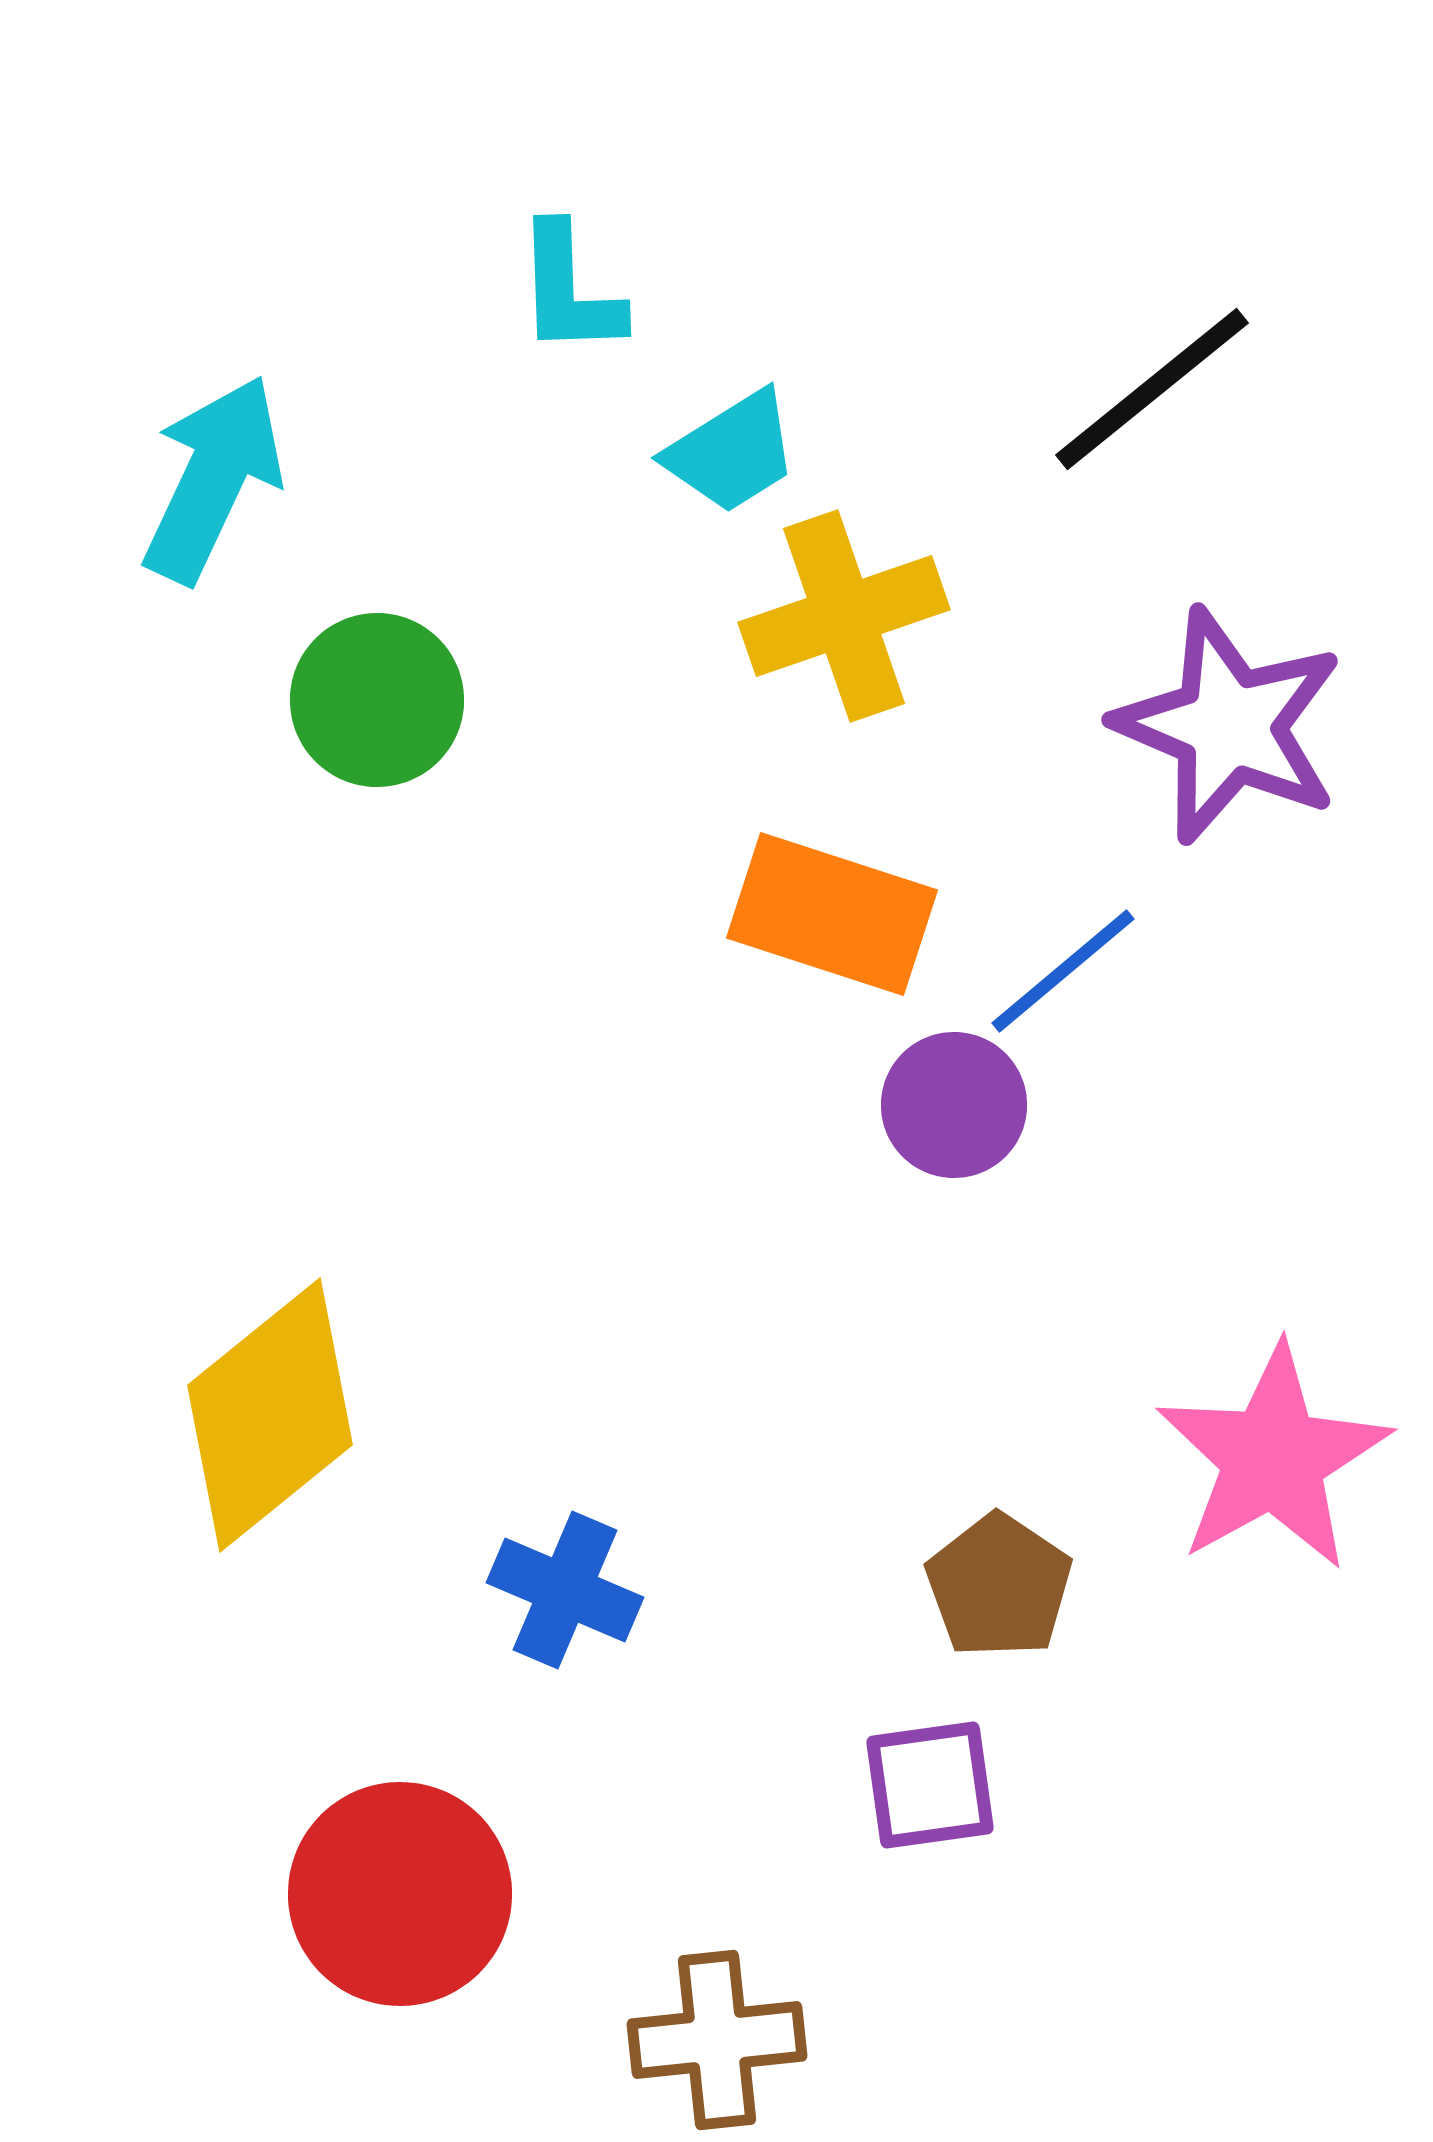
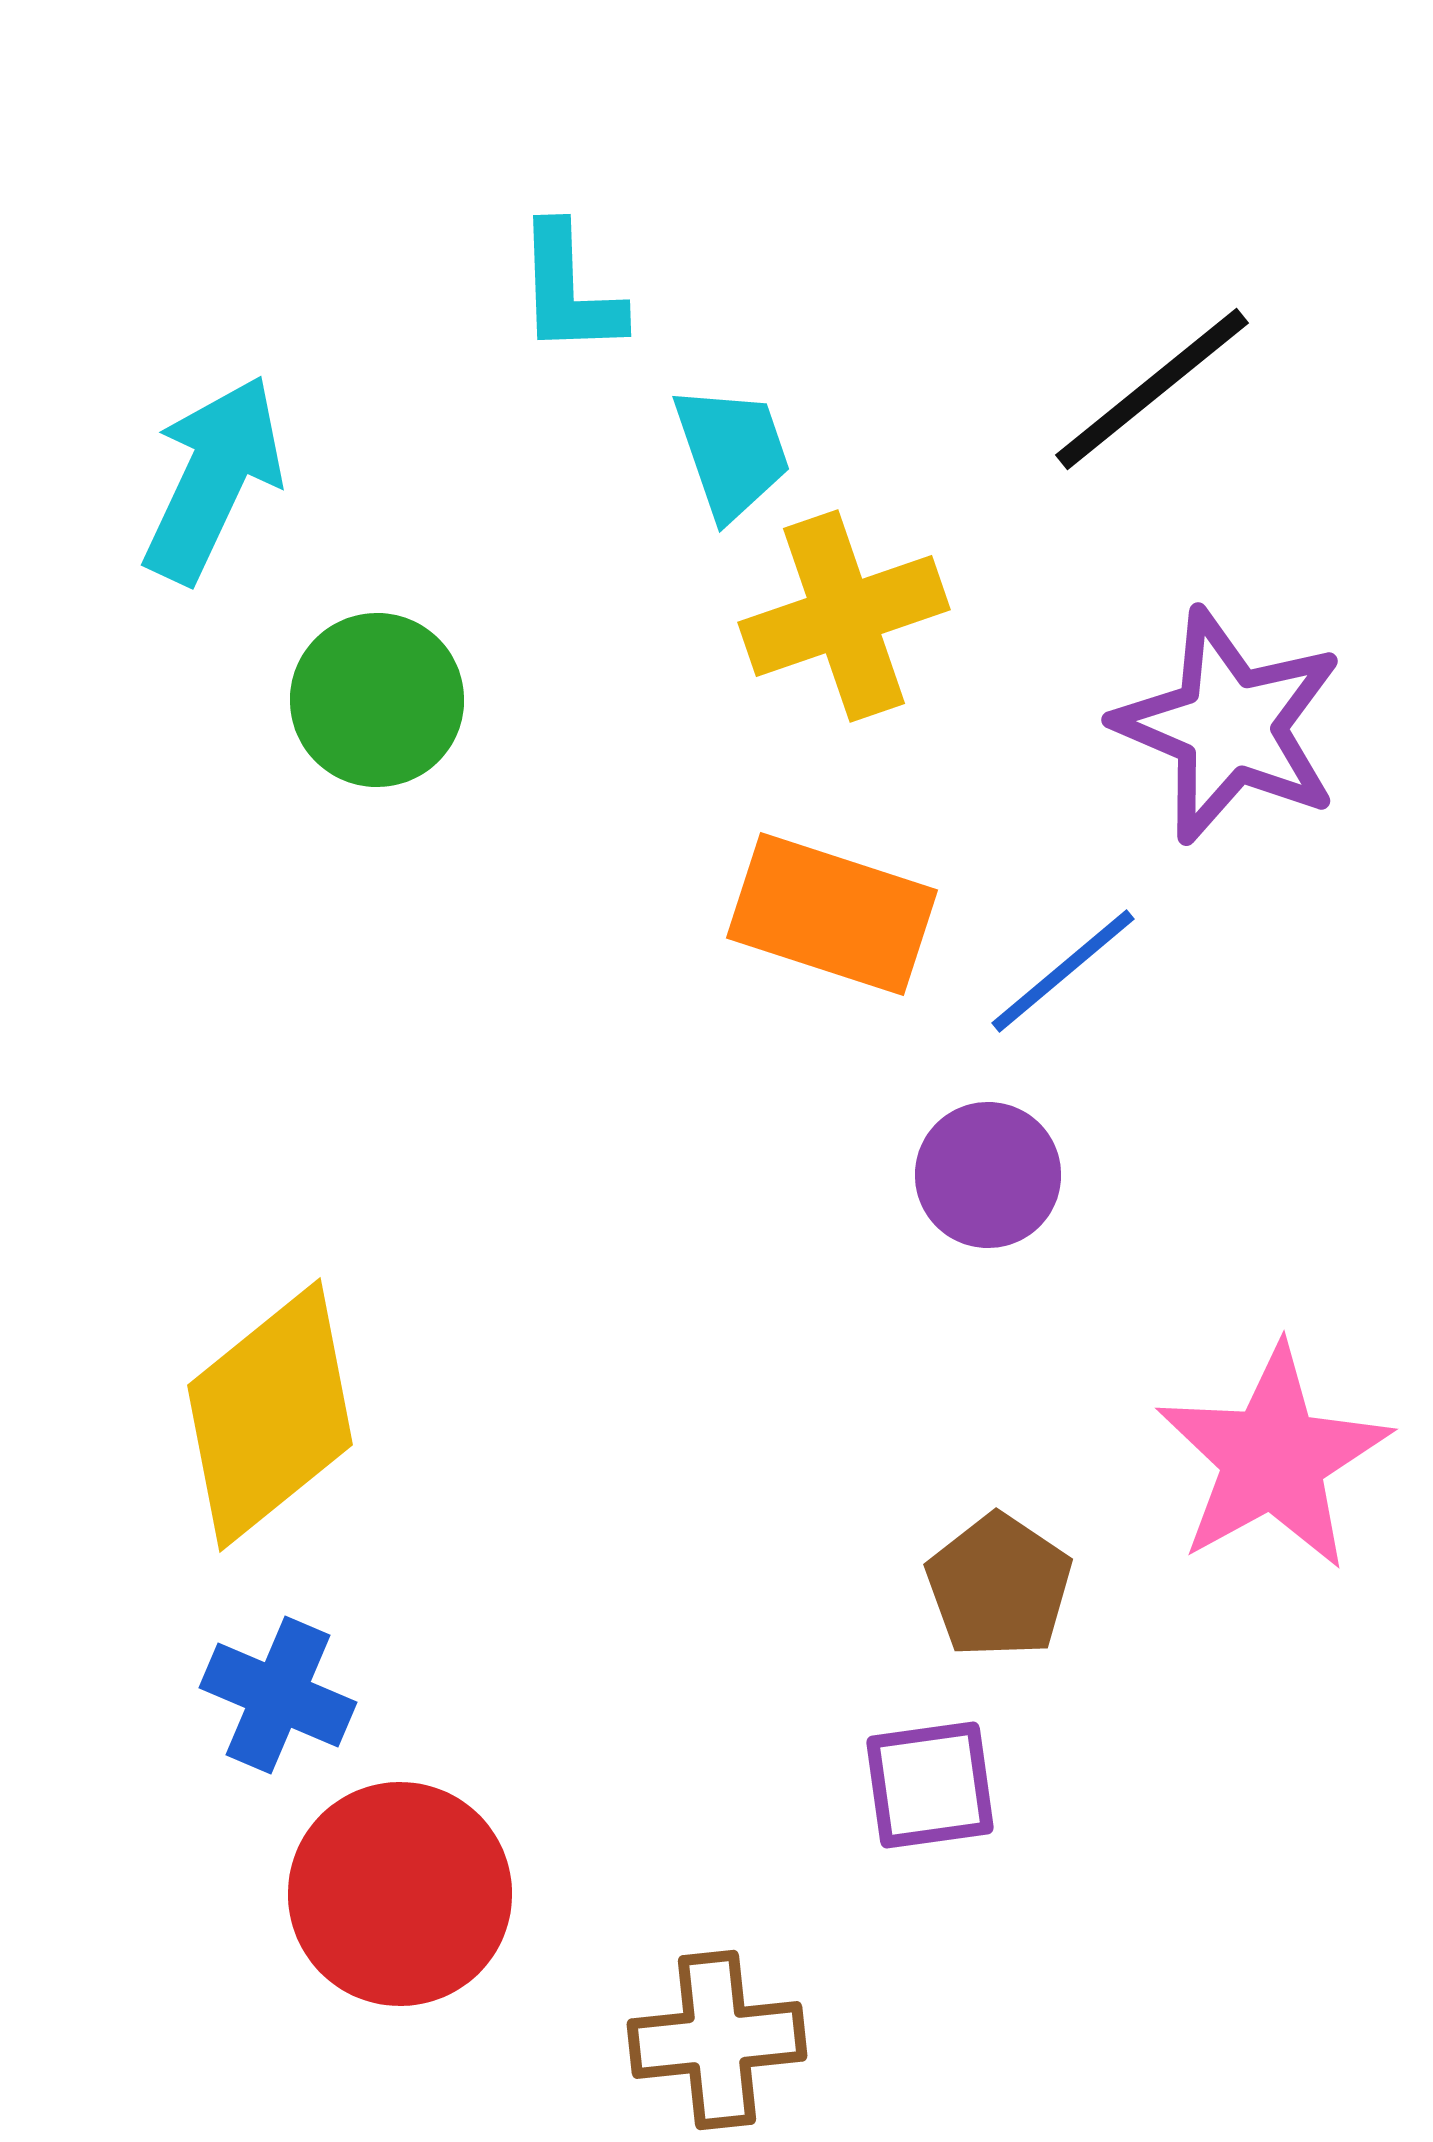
cyan trapezoid: rotated 77 degrees counterclockwise
purple circle: moved 34 px right, 70 px down
blue cross: moved 287 px left, 105 px down
